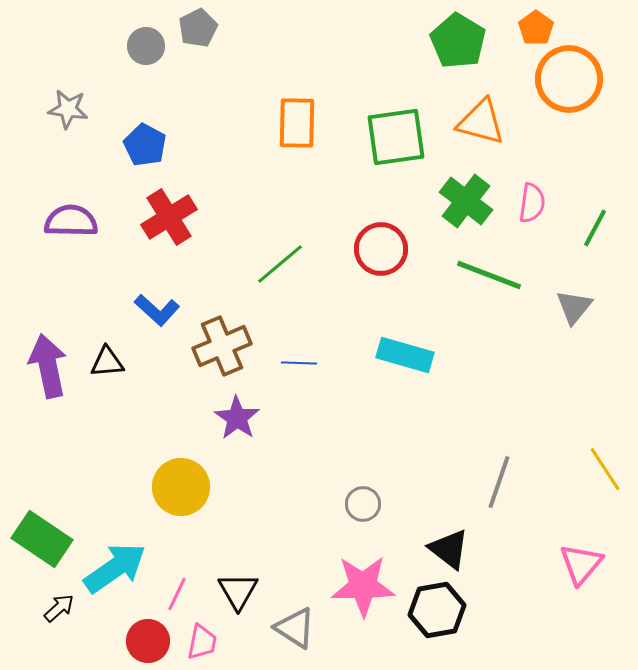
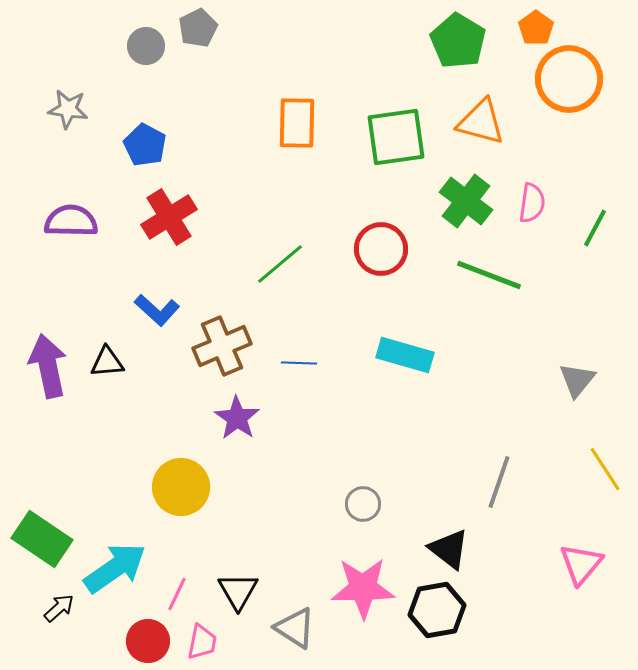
gray triangle at (574, 307): moved 3 px right, 73 px down
pink star at (363, 586): moved 2 px down
